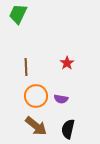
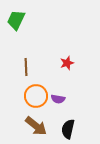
green trapezoid: moved 2 px left, 6 px down
red star: rotated 16 degrees clockwise
purple semicircle: moved 3 px left
